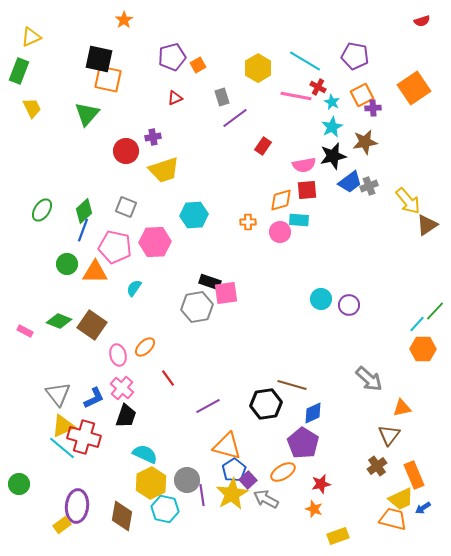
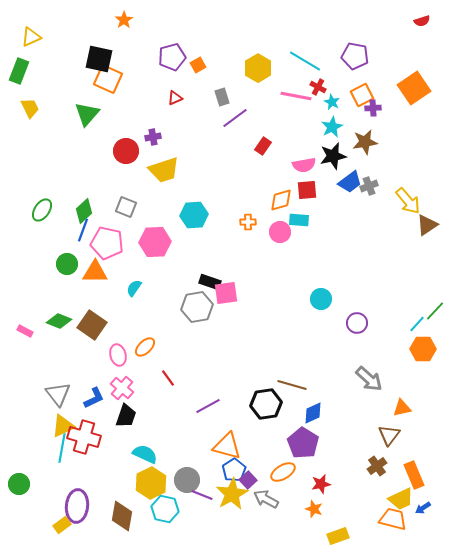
orange square at (108, 79): rotated 12 degrees clockwise
yellow trapezoid at (32, 108): moved 2 px left
pink pentagon at (115, 247): moved 8 px left, 4 px up
purple circle at (349, 305): moved 8 px right, 18 px down
cyan line at (62, 448): rotated 60 degrees clockwise
purple line at (202, 495): rotated 60 degrees counterclockwise
